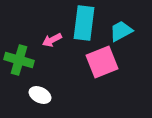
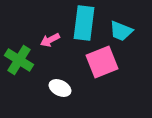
cyan trapezoid: rotated 130 degrees counterclockwise
pink arrow: moved 2 px left
green cross: rotated 16 degrees clockwise
white ellipse: moved 20 px right, 7 px up
